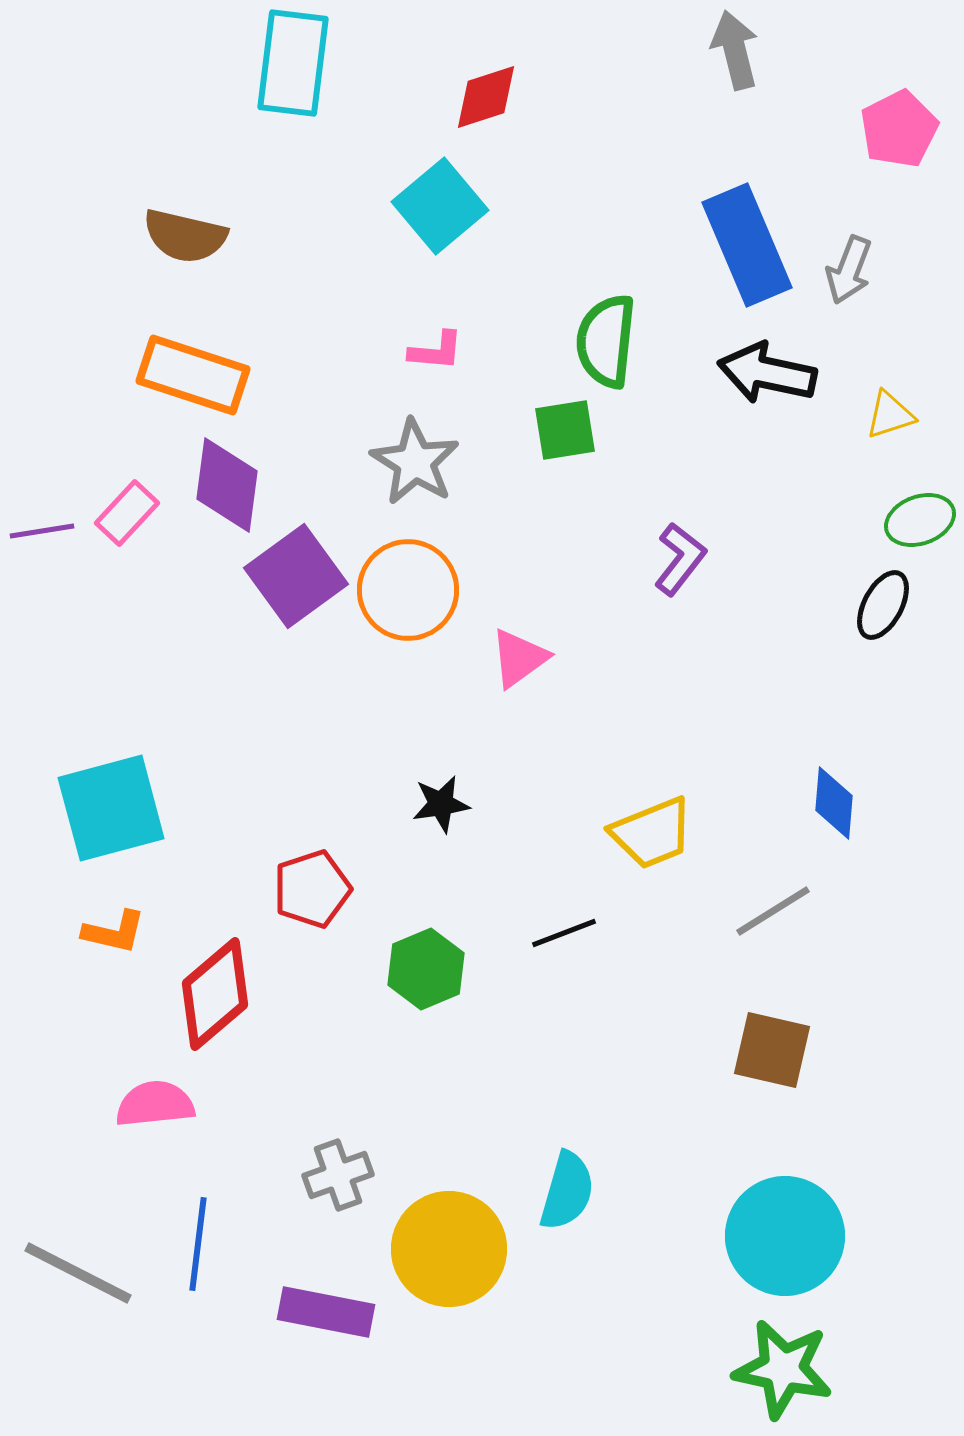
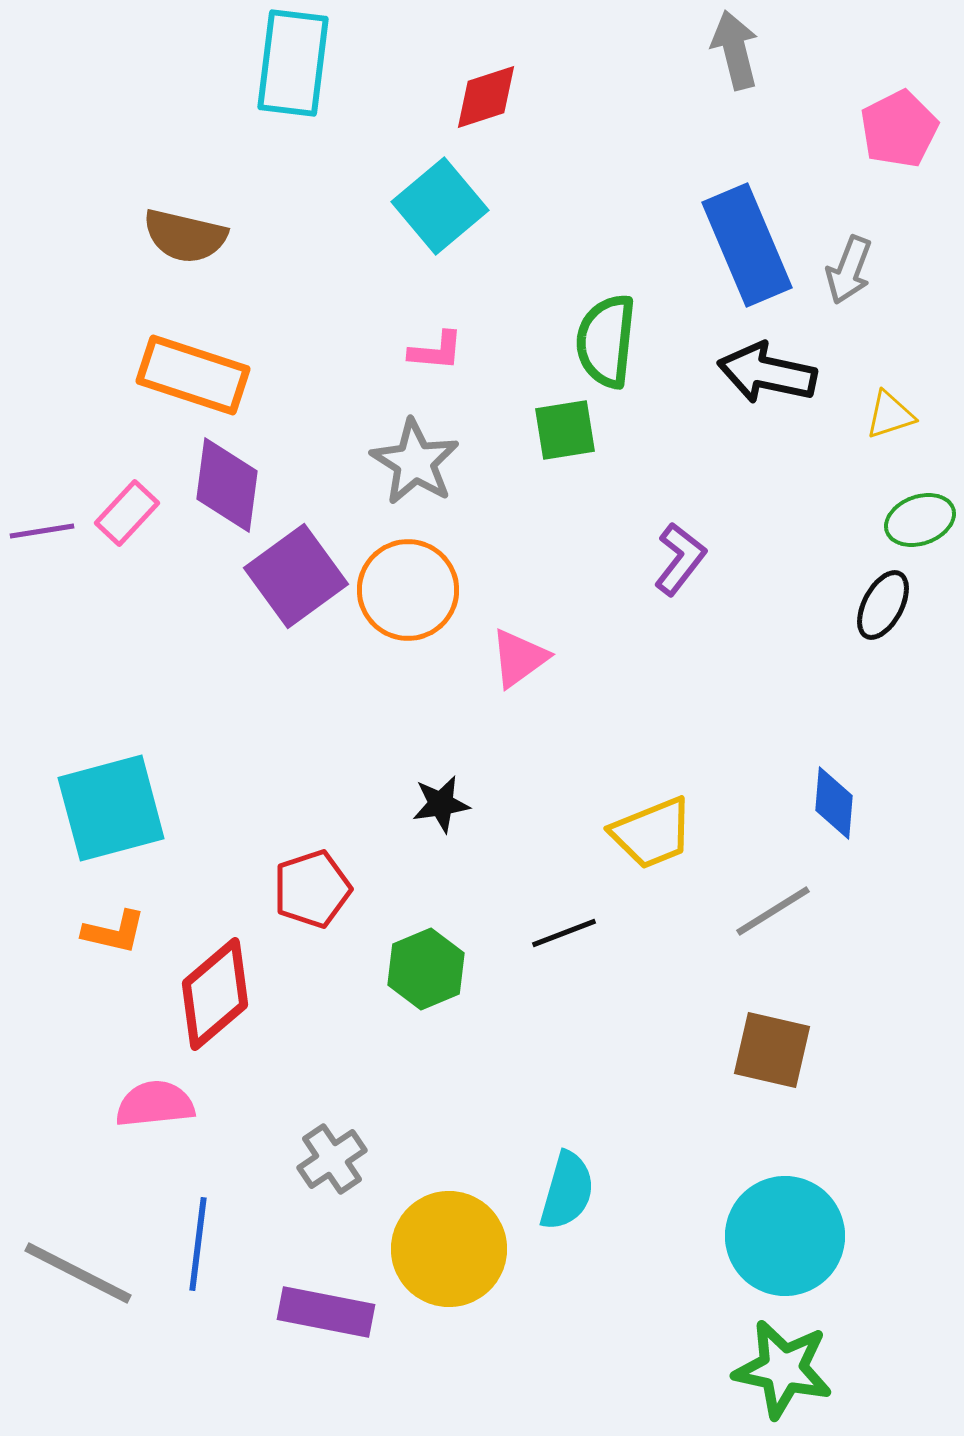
gray cross at (338, 1175): moved 6 px left, 16 px up; rotated 14 degrees counterclockwise
